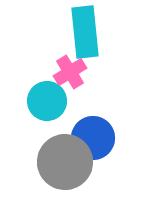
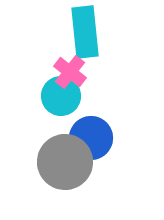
pink cross: rotated 20 degrees counterclockwise
cyan circle: moved 14 px right, 5 px up
blue circle: moved 2 px left
